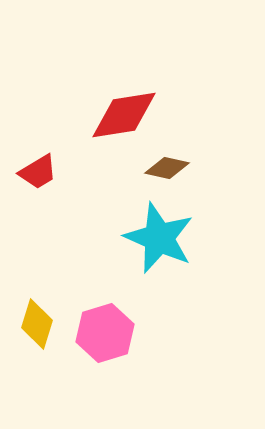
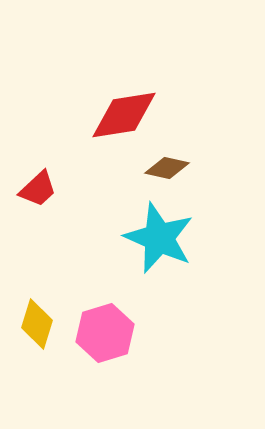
red trapezoid: moved 17 px down; rotated 12 degrees counterclockwise
